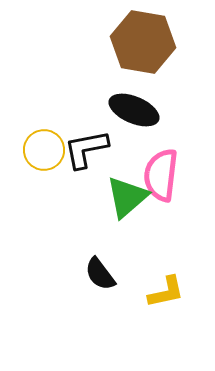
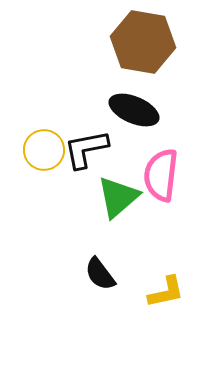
green triangle: moved 9 px left
